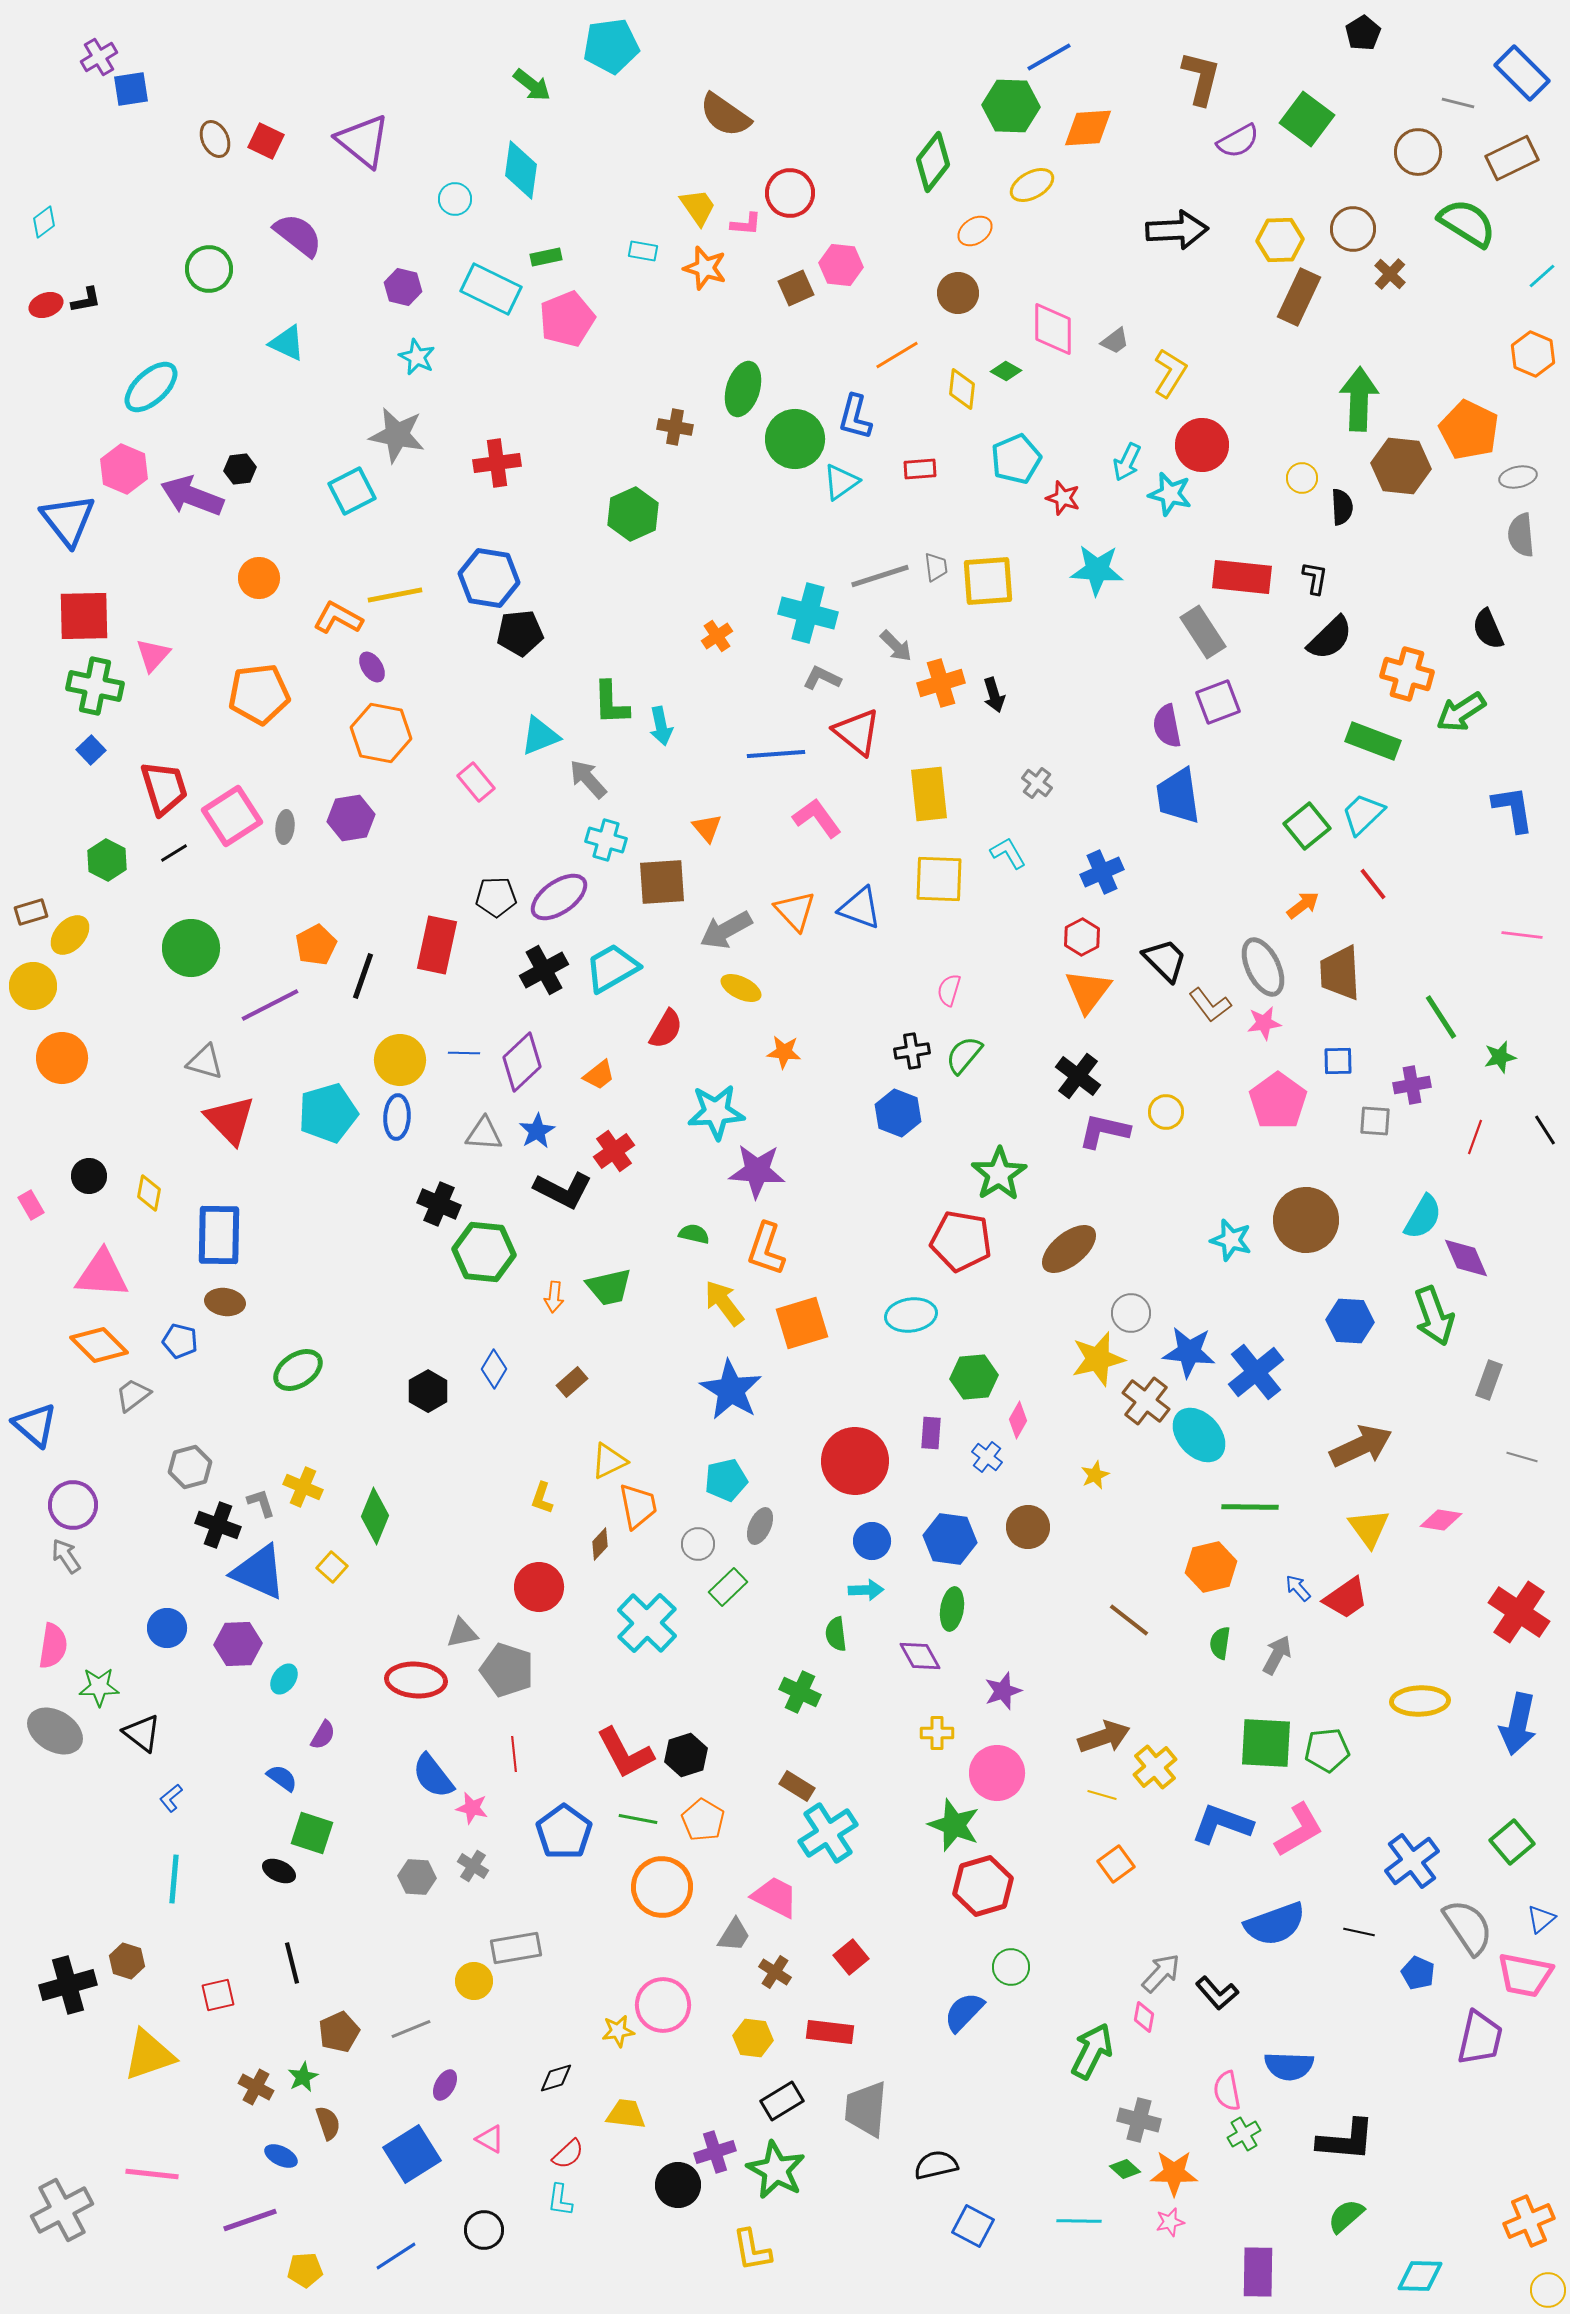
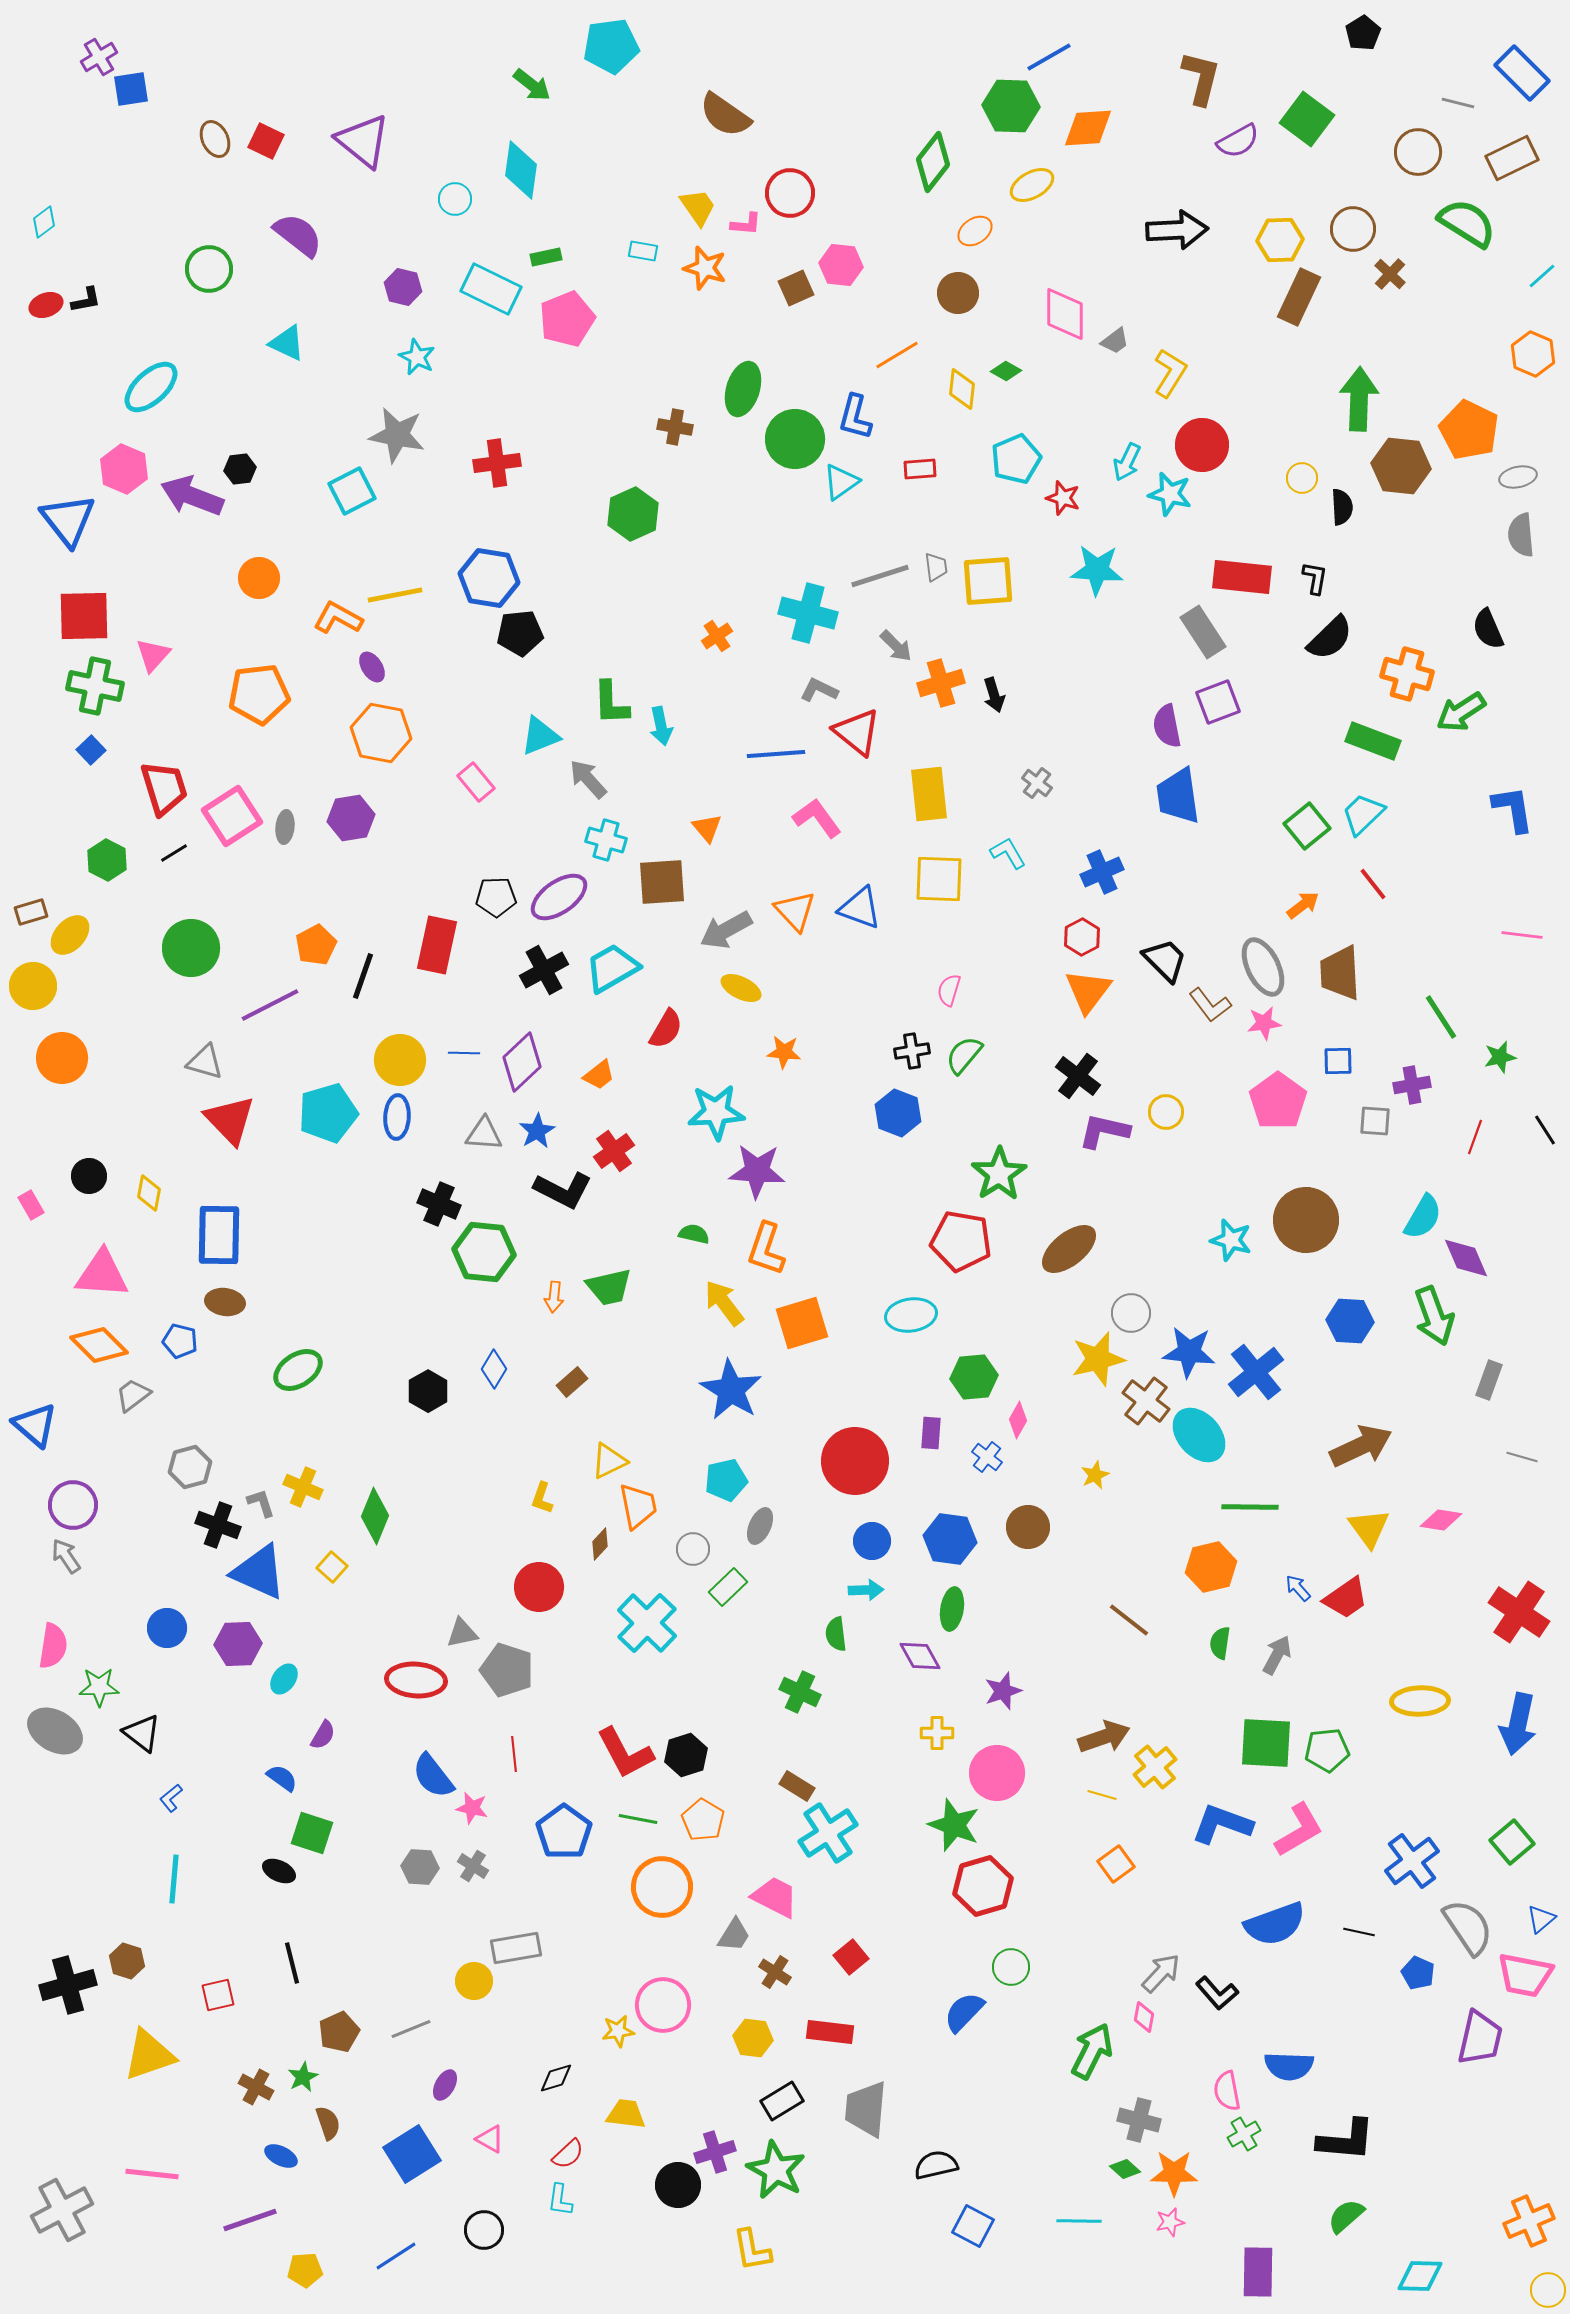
pink diamond at (1053, 329): moved 12 px right, 15 px up
gray L-shape at (822, 678): moved 3 px left, 12 px down
gray circle at (698, 1544): moved 5 px left, 5 px down
gray hexagon at (417, 1877): moved 3 px right, 10 px up
